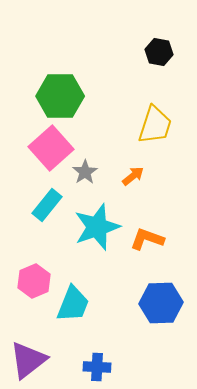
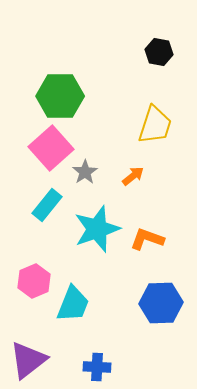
cyan star: moved 2 px down
